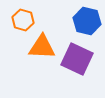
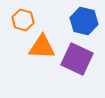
blue hexagon: moved 3 px left
